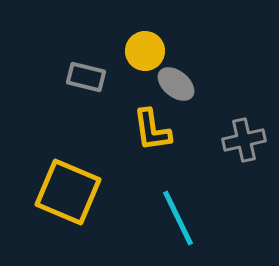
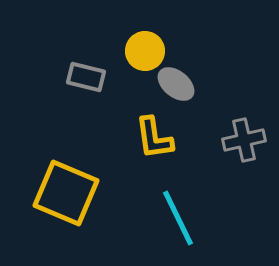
yellow L-shape: moved 2 px right, 8 px down
yellow square: moved 2 px left, 1 px down
